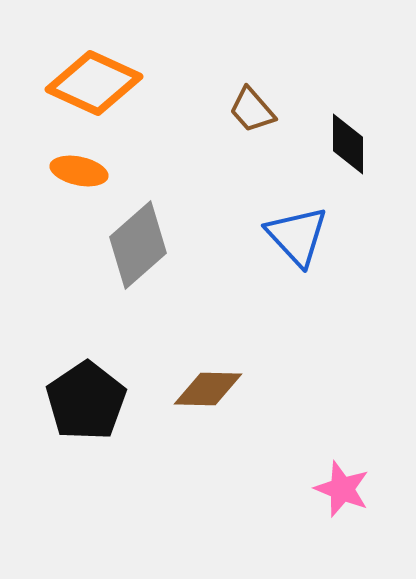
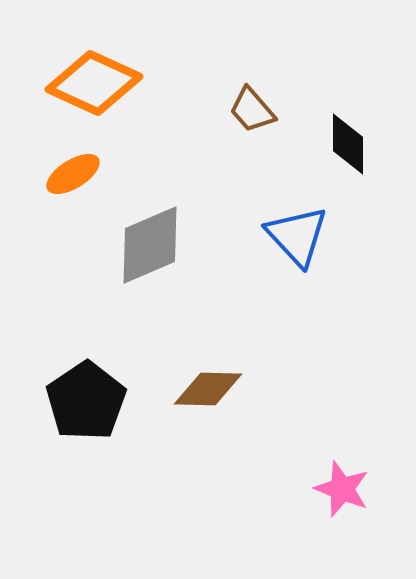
orange ellipse: moved 6 px left, 3 px down; rotated 44 degrees counterclockwise
gray diamond: moved 12 px right; rotated 18 degrees clockwise
